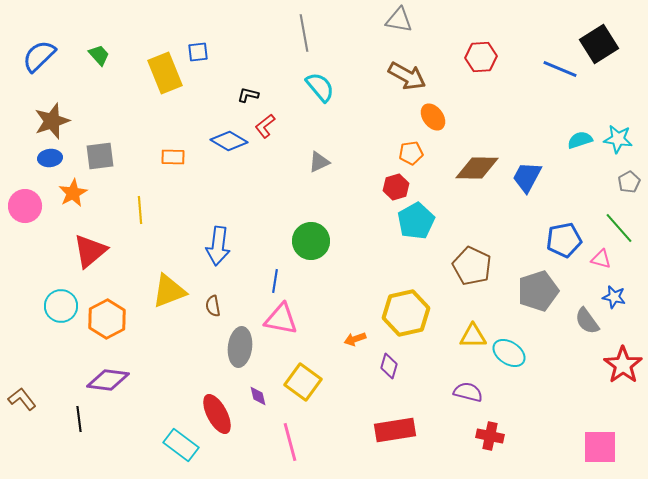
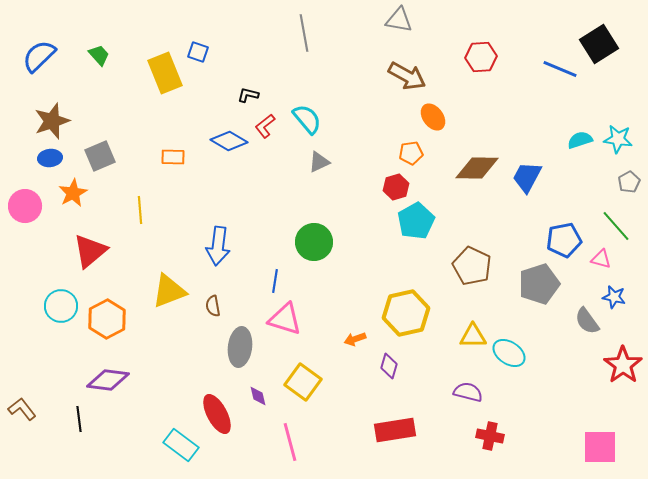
blue square at (198, 52): rotated 25 degrees clockwise
cyan semicircle at (320, 87): moved 13 px left, 32 px down
gray square at (100, 156): rotated 16 degrees counterclockwise
green line at (619, 228): moved 3 px left, 2 px up
green circle at (311, 241): moved 3 px right, 1 px down
gray pentagon at (538, 291): moved 1 px right, 7 px up
pink triangle at (281, 319): moved 4 px right; rotated 6 degrees clockwise
brown L-shape at (22, 399): moved 10 px down
